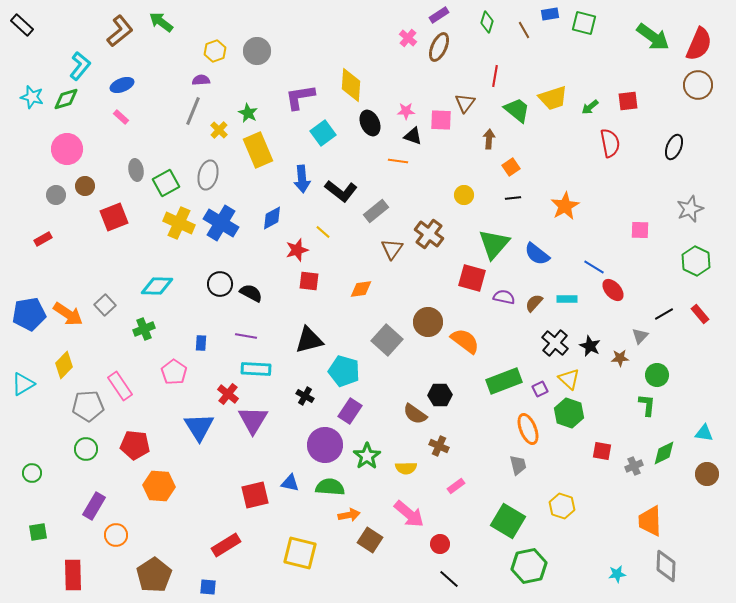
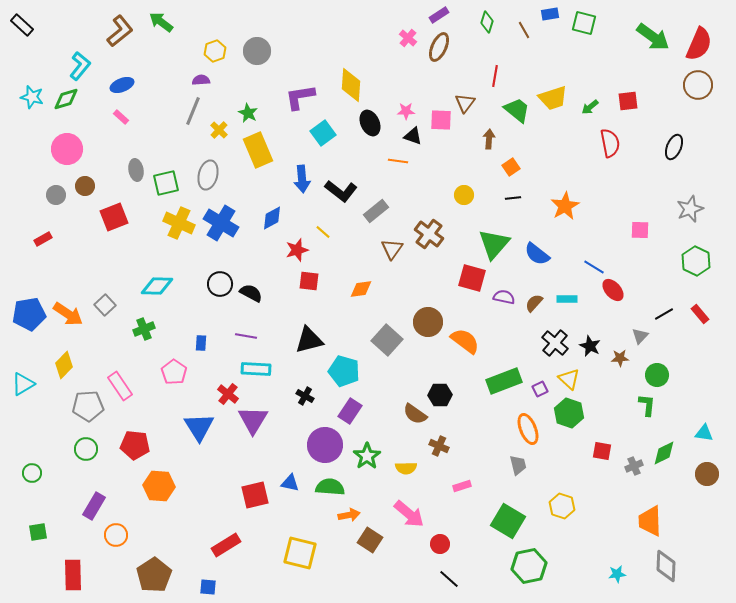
green square at (166, 183): rotated 16 degrees clockwise
pink rectangle at (456, 486): moved 6 px right; rotated 18 degrees clockwise
